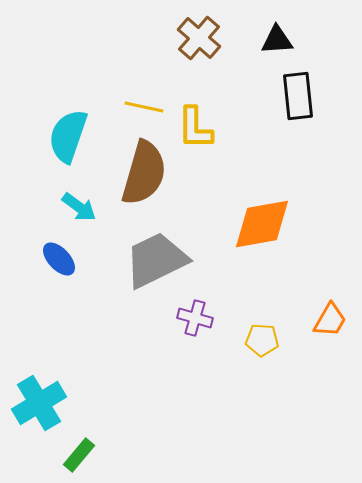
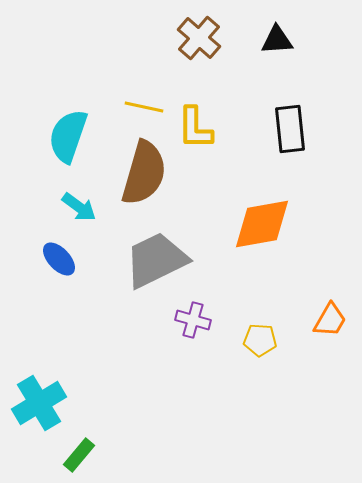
black rectangle: moved 8 px left, 33 px down
purple cross: moved 2 px left, 2 px down
yellow pentagon: moved 2 px left
